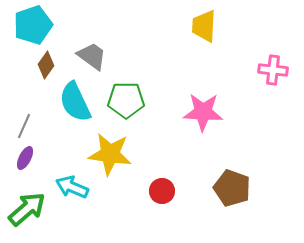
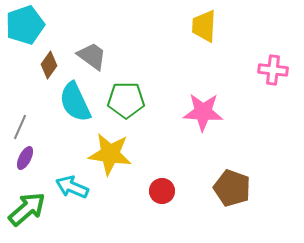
cyan pentagon: moved 8 px left
brown diamond: moved 3 px right
gray line: moved 4 px left, 1 px down
